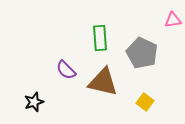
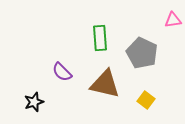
purple semicircle: moved 4 px left, 2 px down
brown triangle: moved 2 px right, 2 px down
yellow square: moved 1 px right, 2 px up
